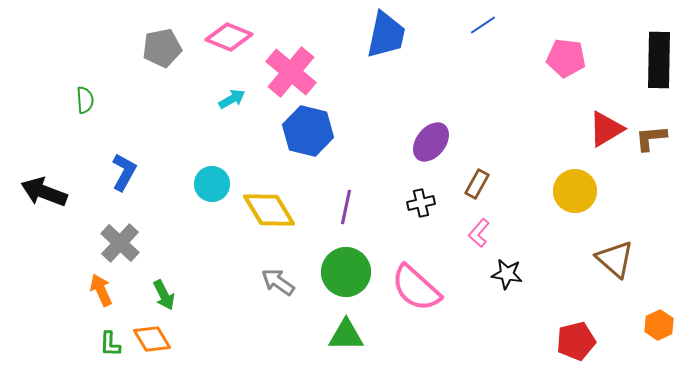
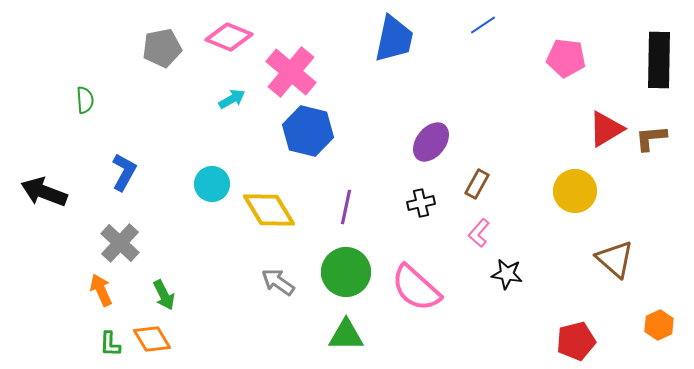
blue trapezoid: moved 8 px right, 4 px down
